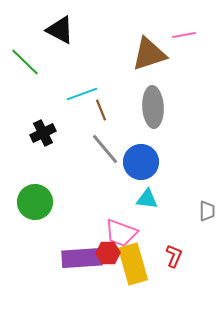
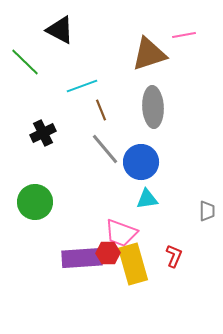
cyan line: moved 8 px up
cyan triangle: rotated 15 degrees counterclockwise
